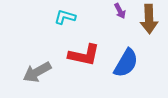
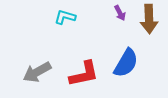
purple arrow: moved 2 px down
red L-shape: moved 19 px down; rotated 24 degrees counterclockwise
